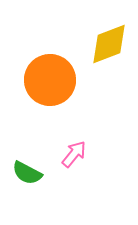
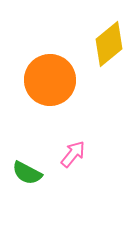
yellow diamond: rotated 18 degrees counterclockwise
pink arrow: moved 1 px left
